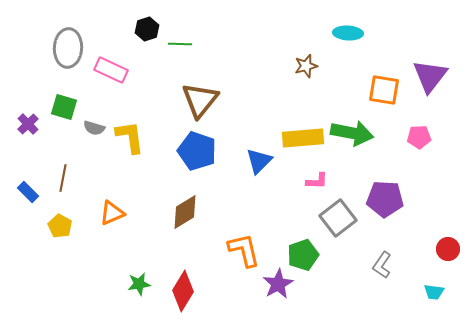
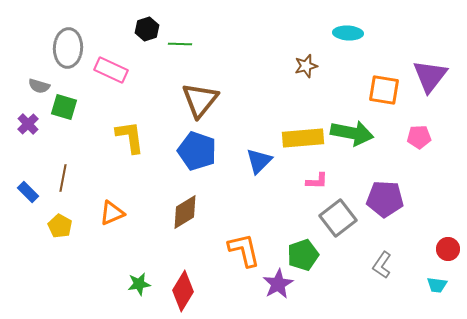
gray semicircle: moved 55 px left, 42 px up
cyan trapezoid: moved 3 px right, 7 px up
